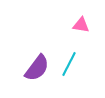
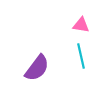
cyan line: moved 12 px right, 8 px up; rotated 40 degrees counterclockwise
